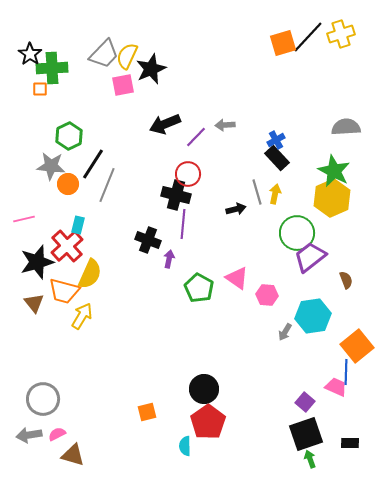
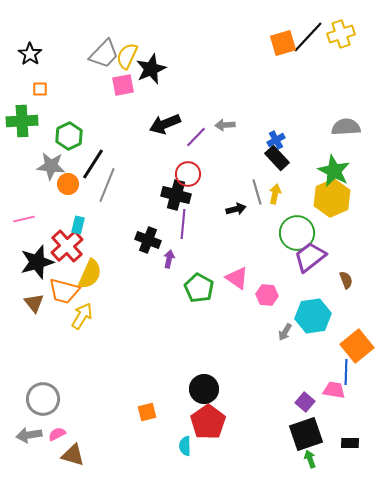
green cross at (52, 68): moved 30 px left, 53 px down
pink trapezoid at (336, 387): moved 2 px left, 3 px down; rotated 15 degrees counterclockwise
